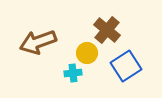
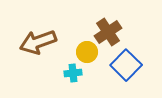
brown cross: moved 1 px right, 2 px down; rotated 16 degrees clockwise
yellow circle: moved 1 px up
blue square: moved 1 px up; rotated 12 degrees counterclockwise
